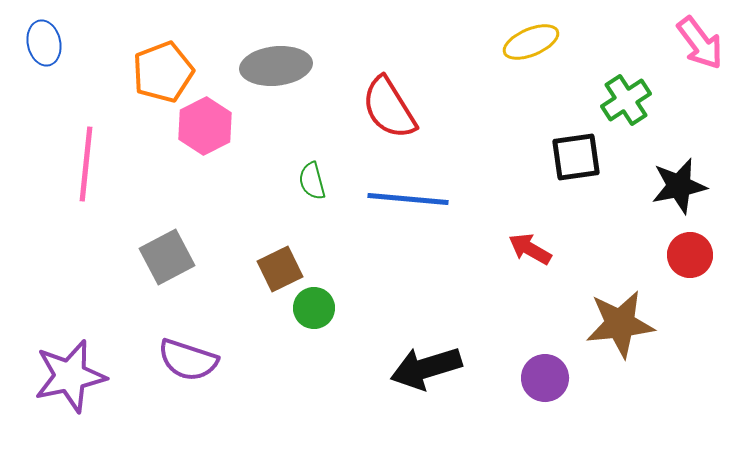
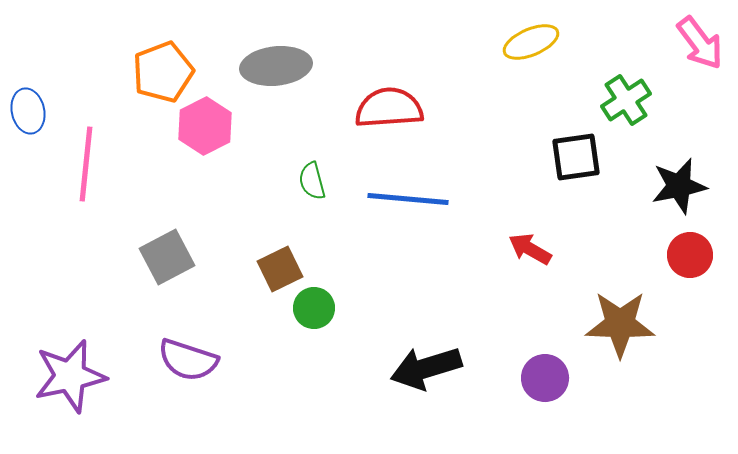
blue ellipse: moved 16 px left, 68 px down
red semicircle: rotated 118 degrees clockwise
brown star: rotated 8 degrees clockwise
